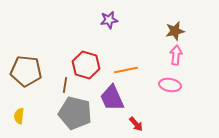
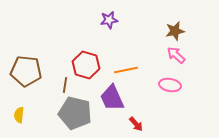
pink arrow: rotated 54 degrees counterclockwise
yellow semicircle: moved 1 px up
